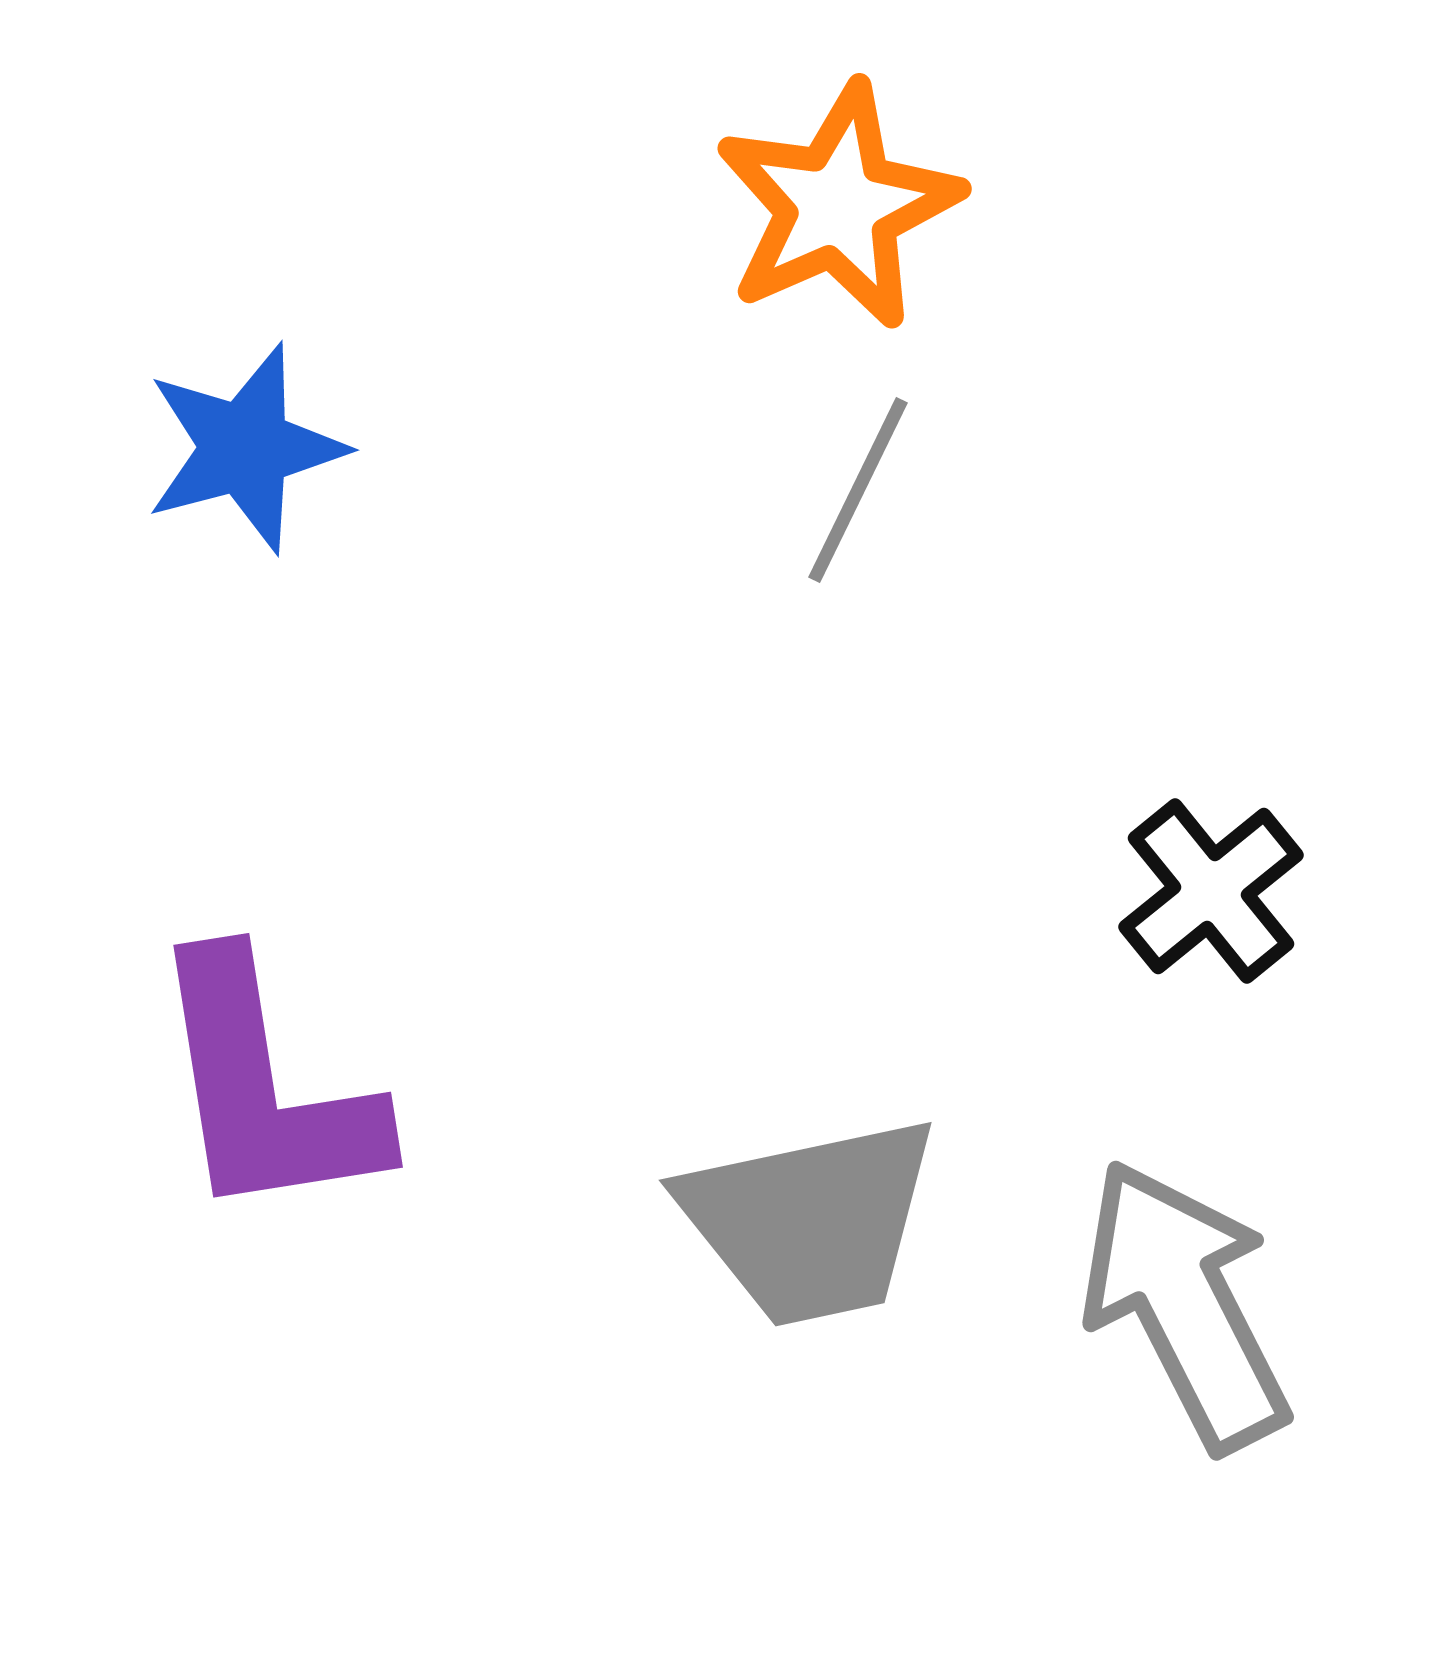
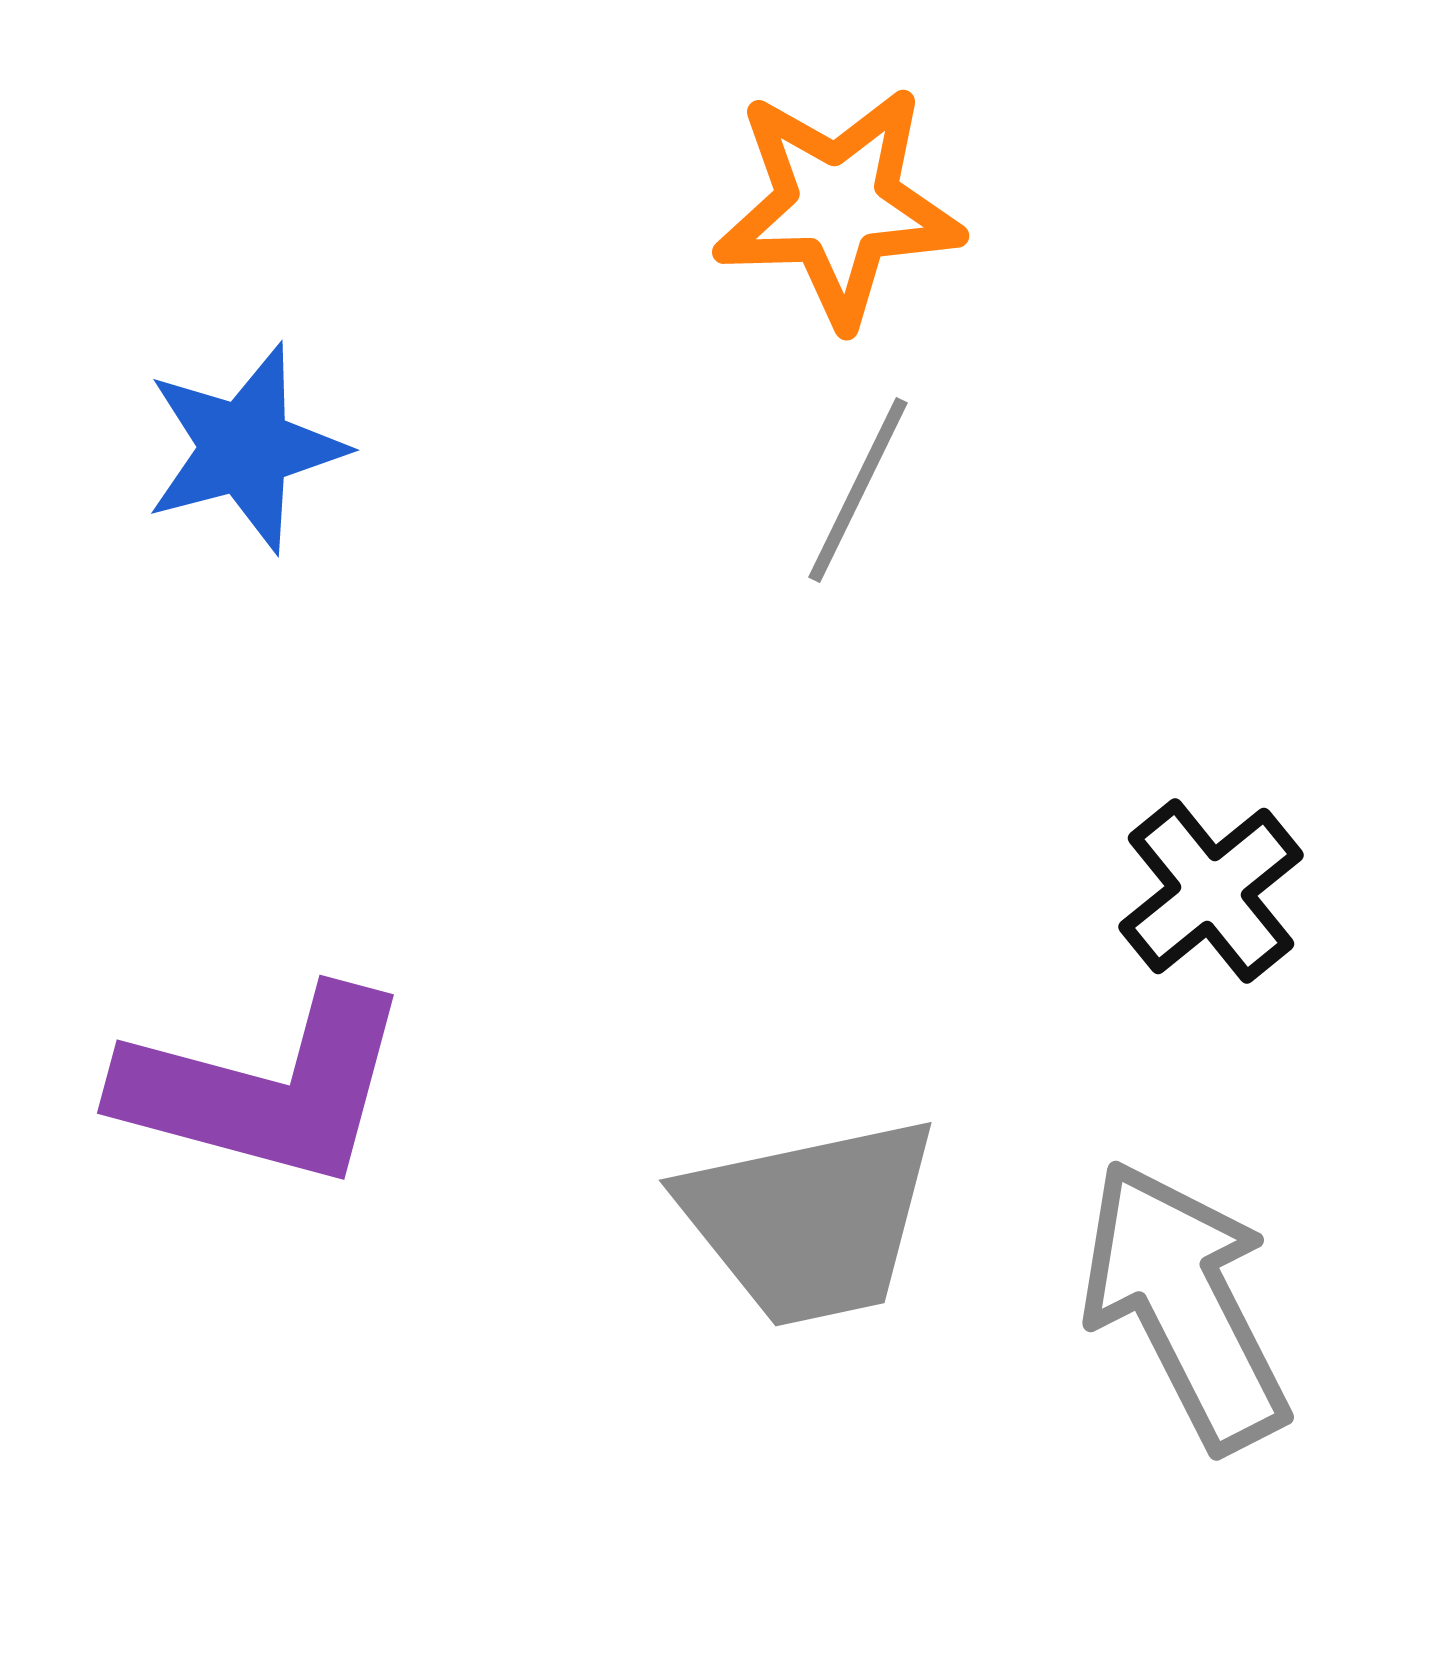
orange star: rotated 22 degrees clockwise
purple L-shape: rotated 66 degrees counterclockwise
